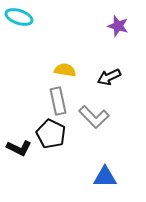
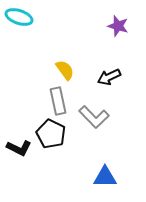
yellow semicircle: rotated 45 degrees clockwise
